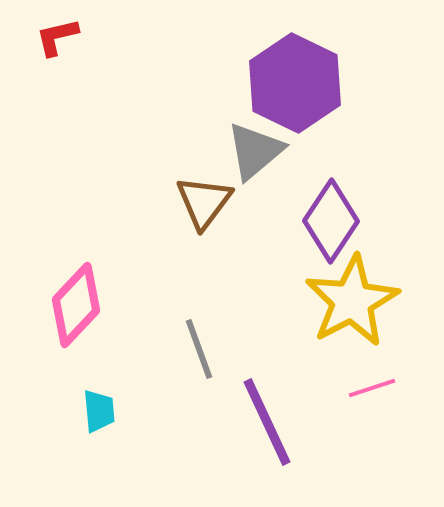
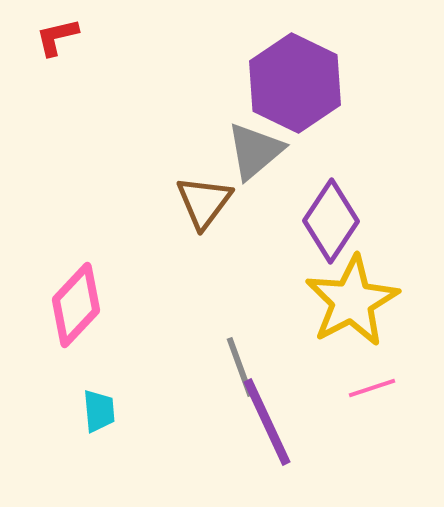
gray line: moved 41 px right, 18 px down
